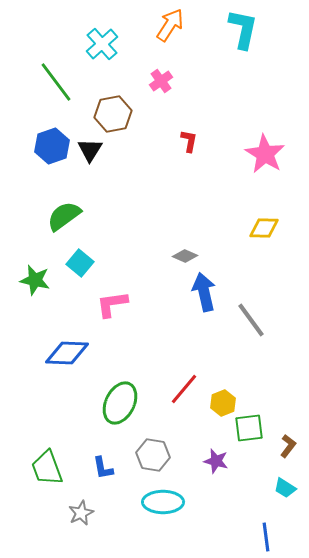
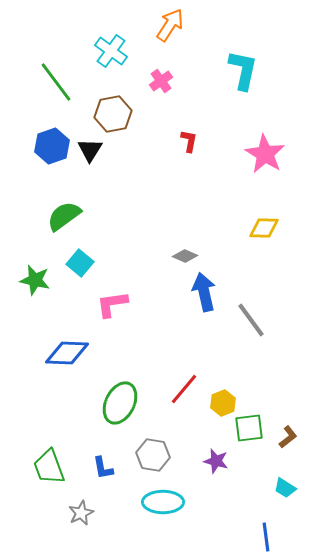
cyan L-shape: moved 41 px down
cyan cross: moved 9 px right, 7 px down; rotated 12 degrees counterclockwise
brown L-shape: moved 9 px up; rotated 15 degrees clockwise
green trapezoid: moved 2 px right, 1 px up
